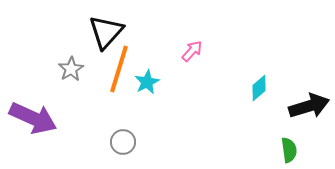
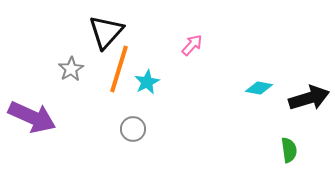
pink arrow: moved 6 px up
cyan diamond: rotated 52 degrees clockwise
black arrow: moved 8 px up
purple arrow: moved 1 px left, 1 px up
gray circle: moved 10 px right, 13 px up
